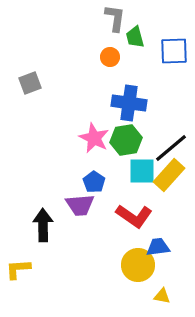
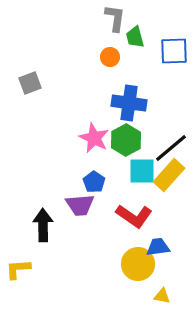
green hexagon: rotated 20 degrees counterclockwise
yellow circle: moved 1 px up
